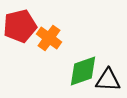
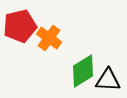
green diamond: rotated 12 degrees counterclockwise
